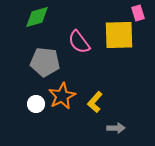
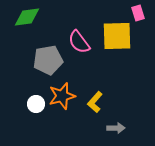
green diamond: moved 10 px left; rotated 8 degrees clockwise
yellow square: moved 2 px left, 1 px down
gray pentagon: moved 3 px right, 2 px up; rotated 16 degrees counterclockwise
orange star: rotated 12 degrees clockwise
